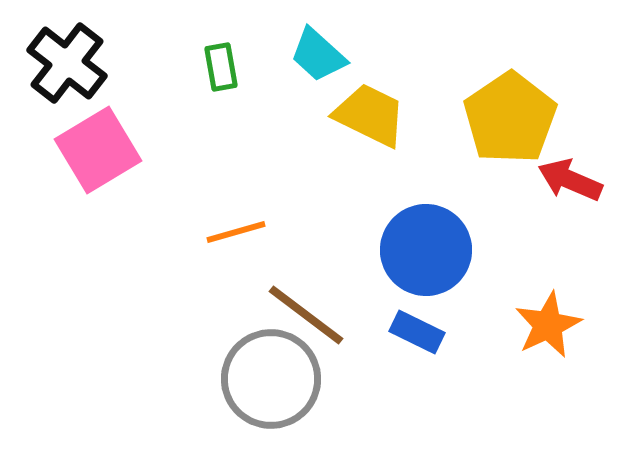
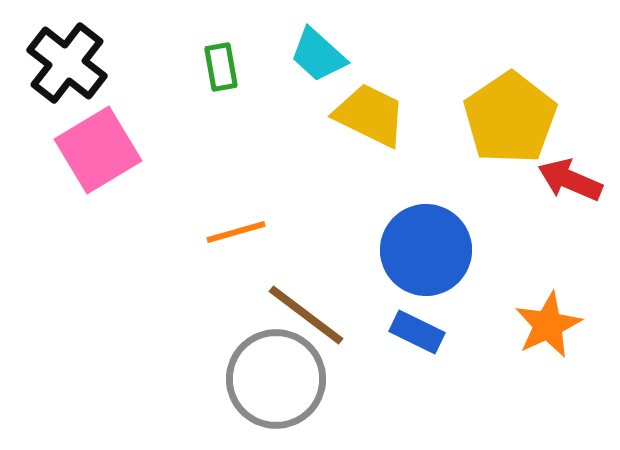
gray circle: moved 5 px right
